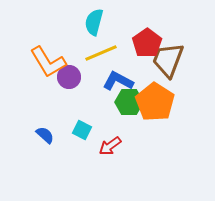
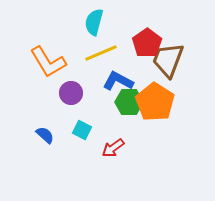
purple circle: moved 2 px right, 16 px down
red arrow: moved 3 px right, 2 px down
